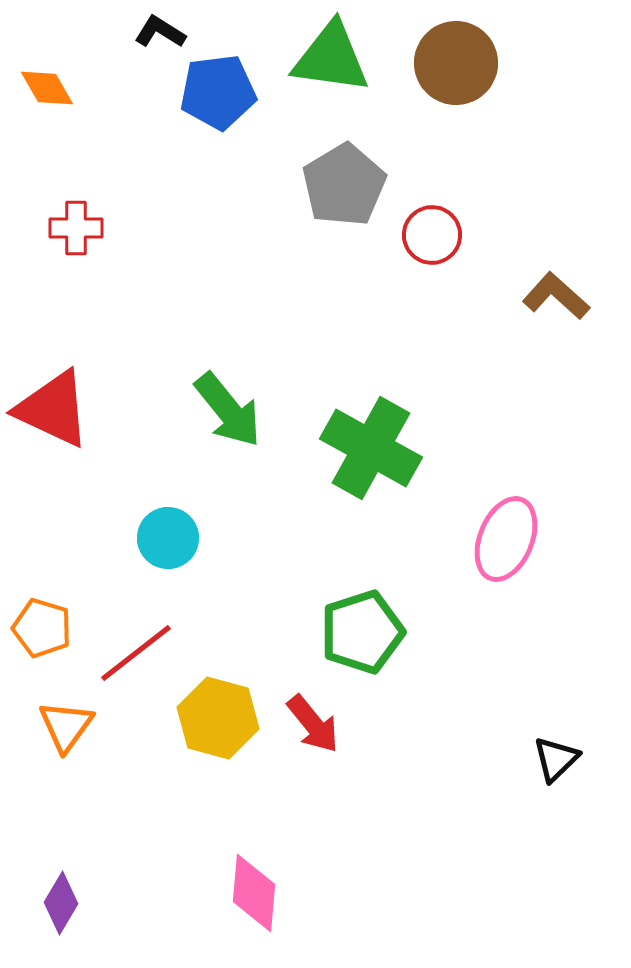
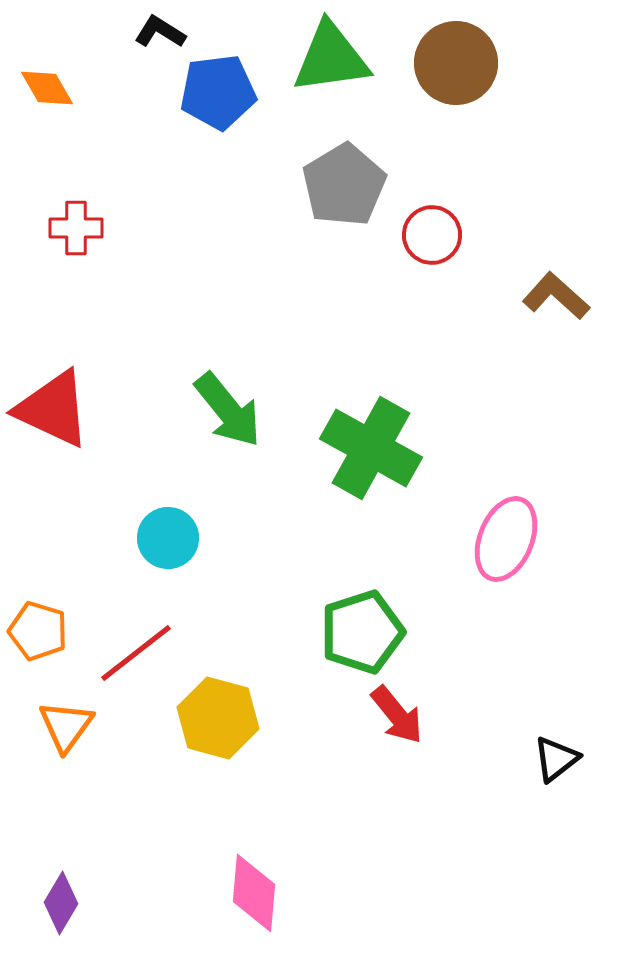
green triangle: rotated 16 degrees counterclockwise
orange pentagon: moved 4 px left, 3 px down
red arrow: moved 84 px right, 9 px up
black triangle: rotated 6 degrees clockwise
